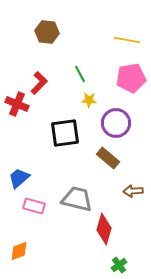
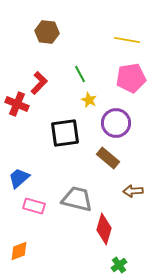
yellow star: rotated 21 degrees clockwise
